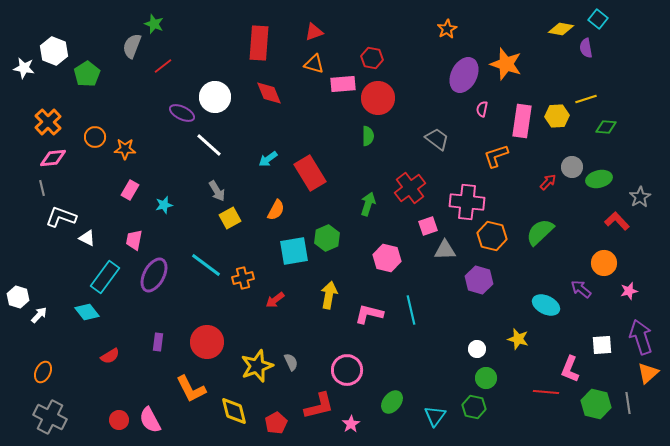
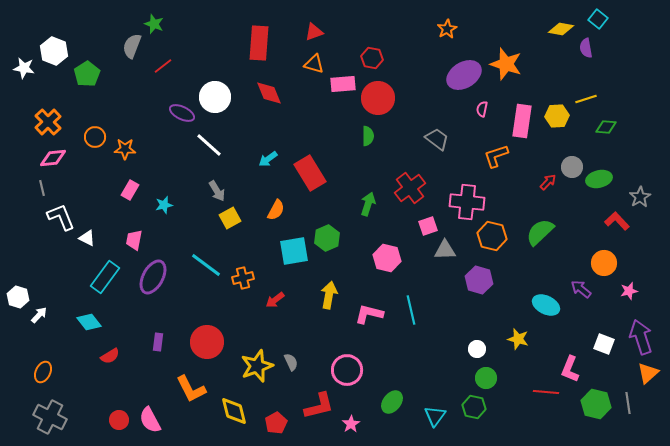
purple ellipse at (464, 75): rotated 32 degrees clockwise
white L-shape at (61, 217): rotated 48 degrees clockwise
purple ellipse at (154, 275): moved 1 px left, 2 px down
cyan diamond at (87, 312): moved 2 px right, 10 px down
white square at (602, 345): moved 2 px right, 1 px up; rotated 25 degrees clockwise
